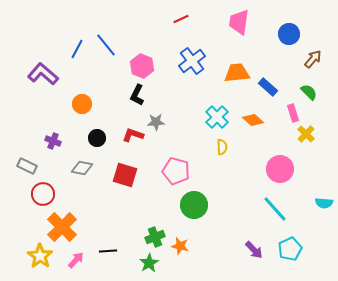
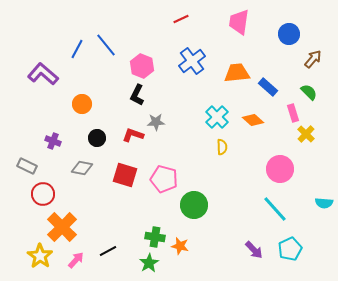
pink pentagon at (176, 171): moved 12 px left, 8 px down
green cross at (155, 237): rotated 30 degrees clockwise
black line at (108, 251): rotated 24 degrees counterclockwise
